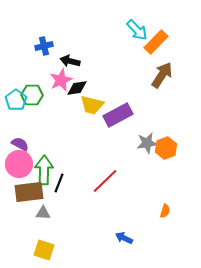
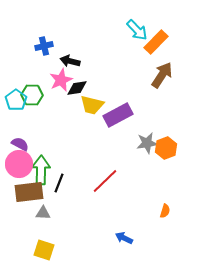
green arrow: moved 3 px left
